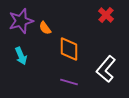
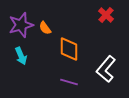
purple star: moved 4 px down
